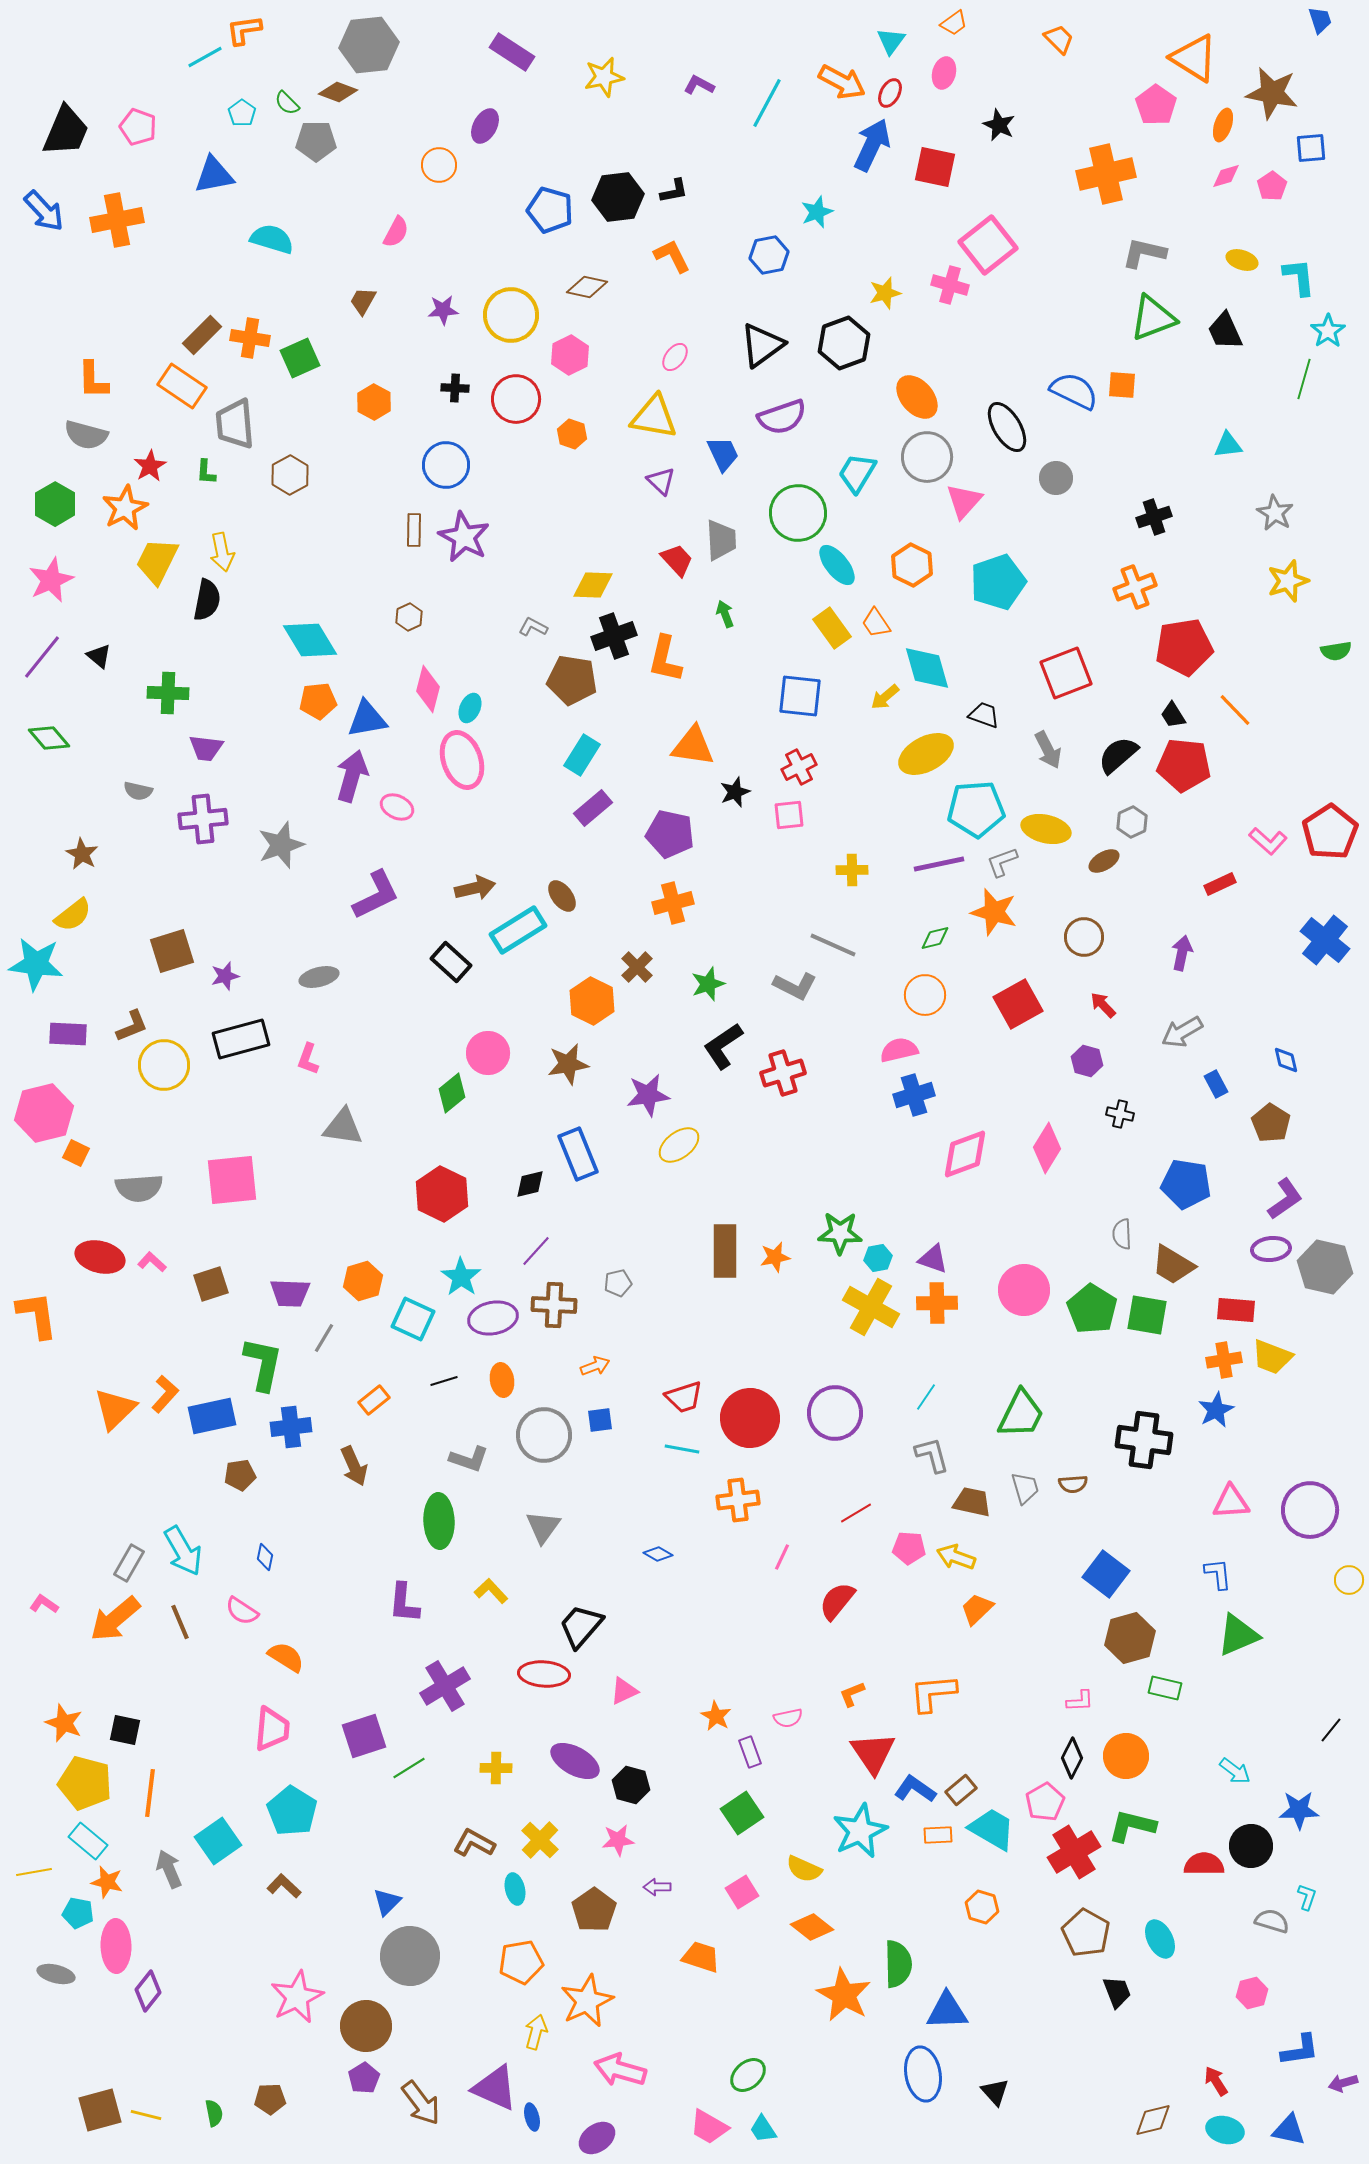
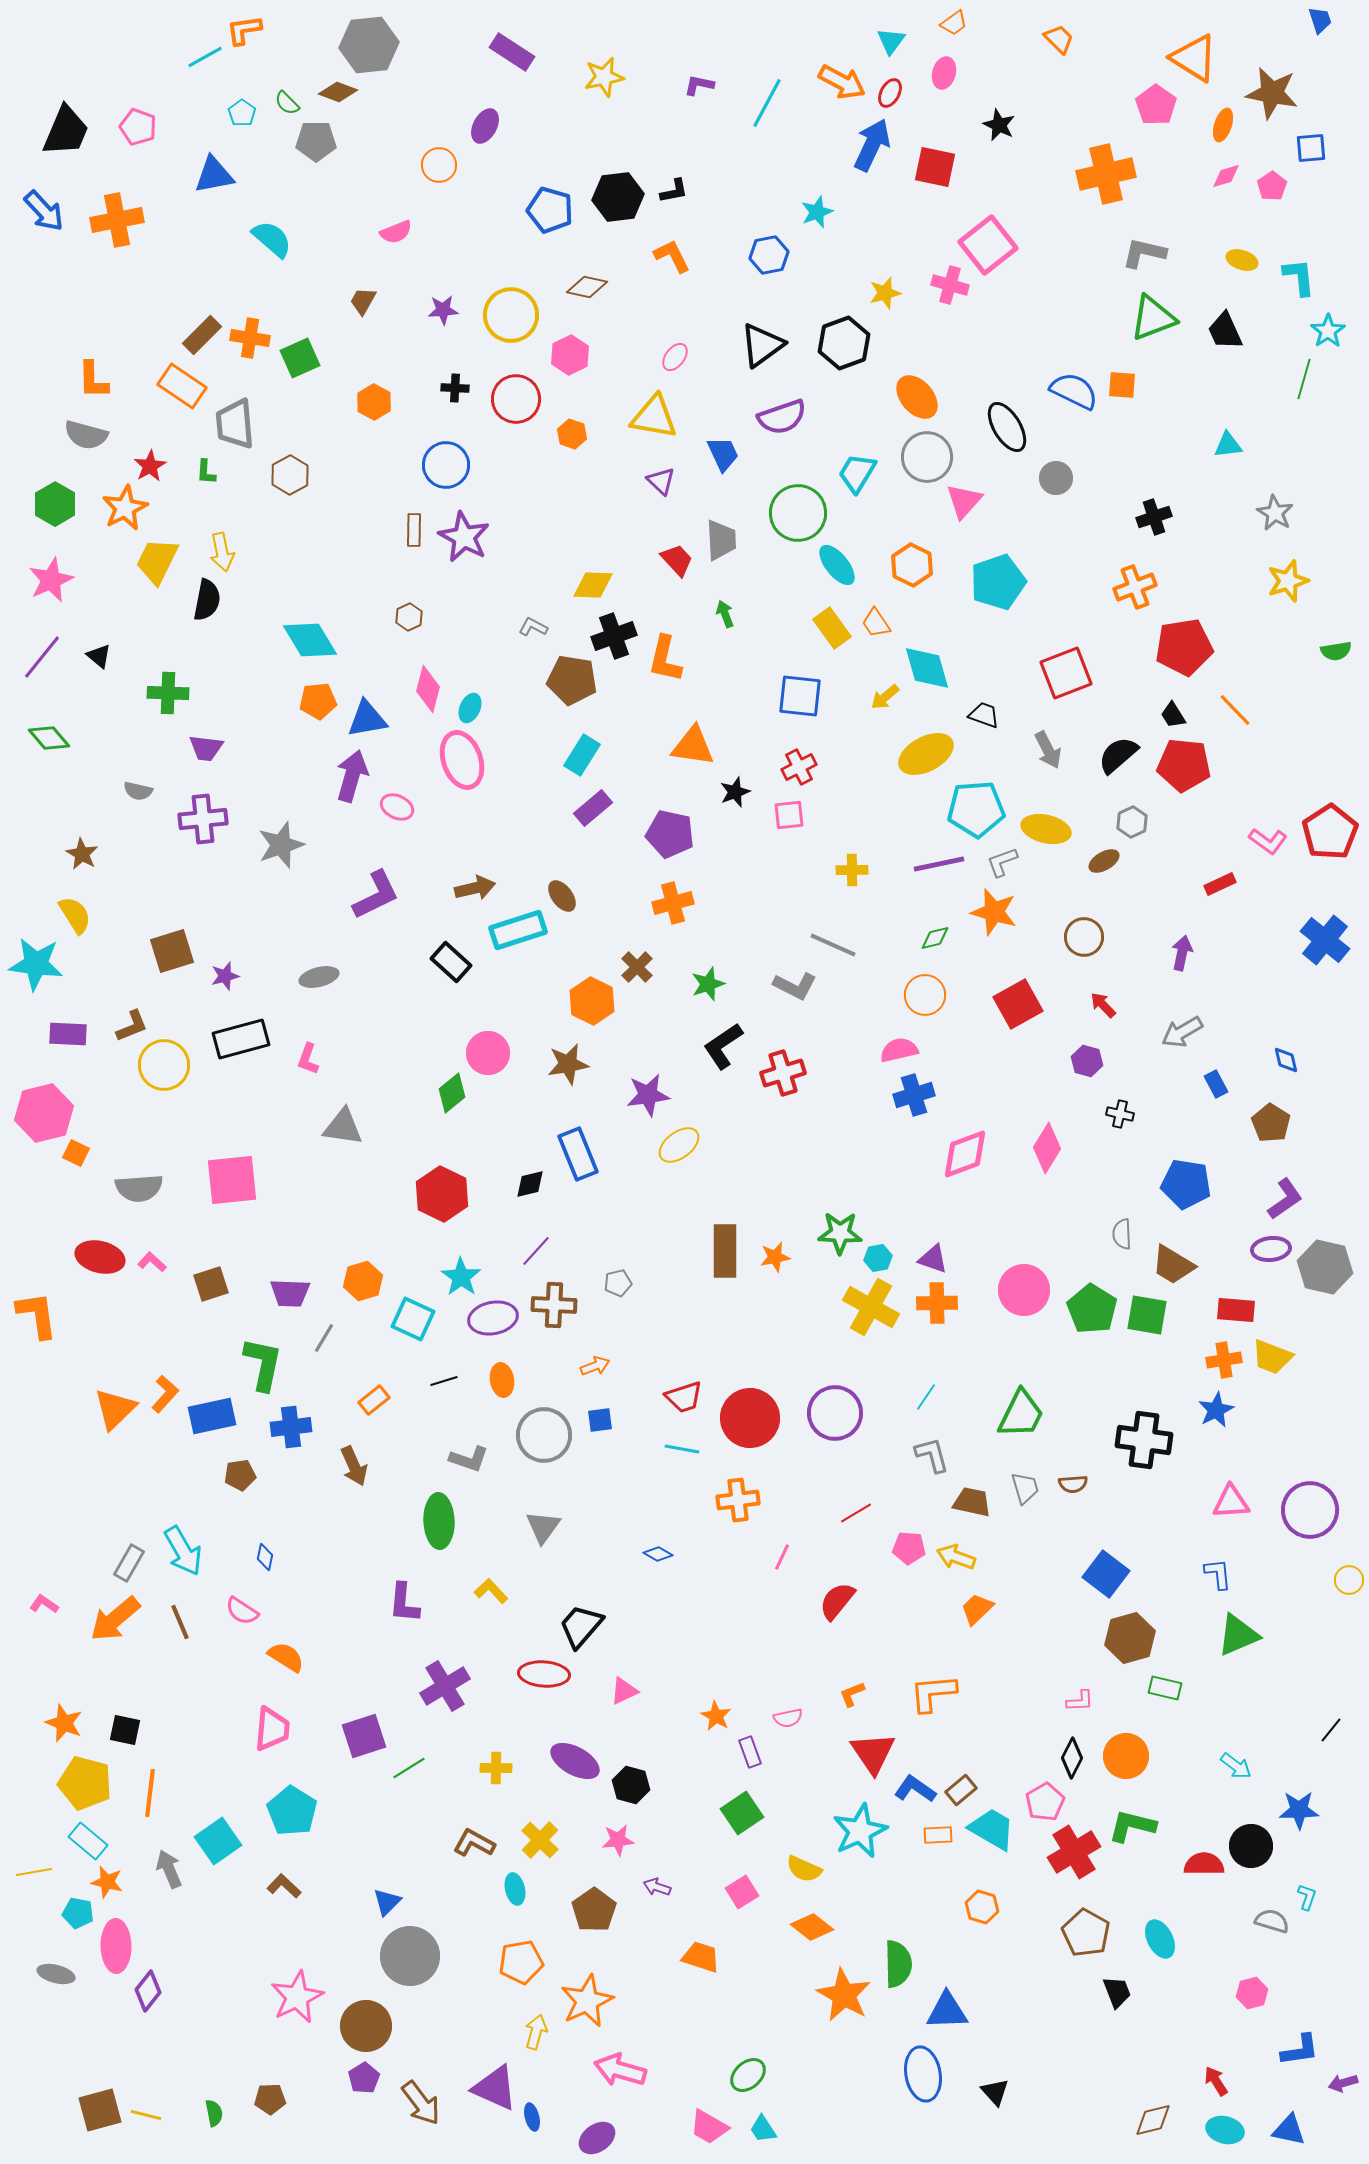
purple L-shape at (699, 85): rotated 16 degrees counterclockwise
pink semicircle at (396, 232): rotated 40 degrees clockwise
cyan semicircle at (272, 239): rotated 24 degrees clockwise
pink L-shape at (1268, 841): rotated 6 degrees counterclockwise
yellow semicircle at (73, 915): moved 2 px right; rotated 84 degrees counterclockwise
cyan rectangle at (518, 930): rotated 14 degrees clockwise
cyan arrow at (1235, 1771): moved 1 px right, 5 px up
purple arrow at (657, 1887): rotated 20 degrees clockwise
